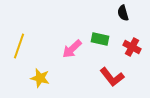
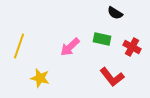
black semicircle: moved 8 px left; rotated 42 degrees counterclockwise
green rectangle: moved 2 px right
pink arrow: moved 2 px left, 2 px up
